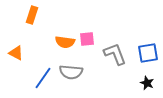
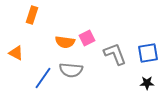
pink square: moved 1 px up; rotated 21 degrees counterclockwise
gray semicircle: moved 2 px up
black star: rotated 24 degrees counterclockwise
